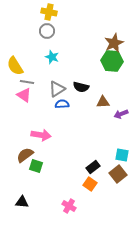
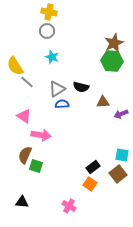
gray line: rotated 32 degrees clockwise
pink triangle: moved 21 px down
brown semicircle: rotated 30 degrees counterclockwise
